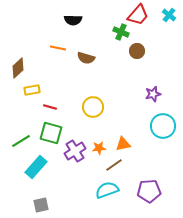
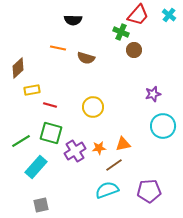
brown circle: moved 3 px left, 1 px up
red line: moved 2 px up
